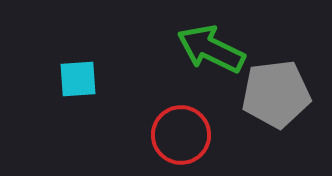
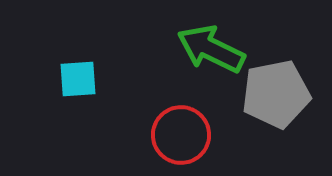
gray pentagon: rotated 4 degrees counterclockwise
